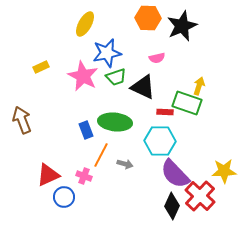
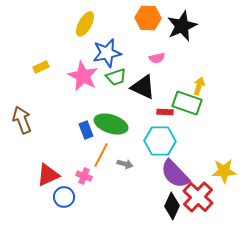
green ellipse: moved 4 px left, 2 px down; rotated 12 degrees clockwise
red cross: moved 2 px left, 1 px down
